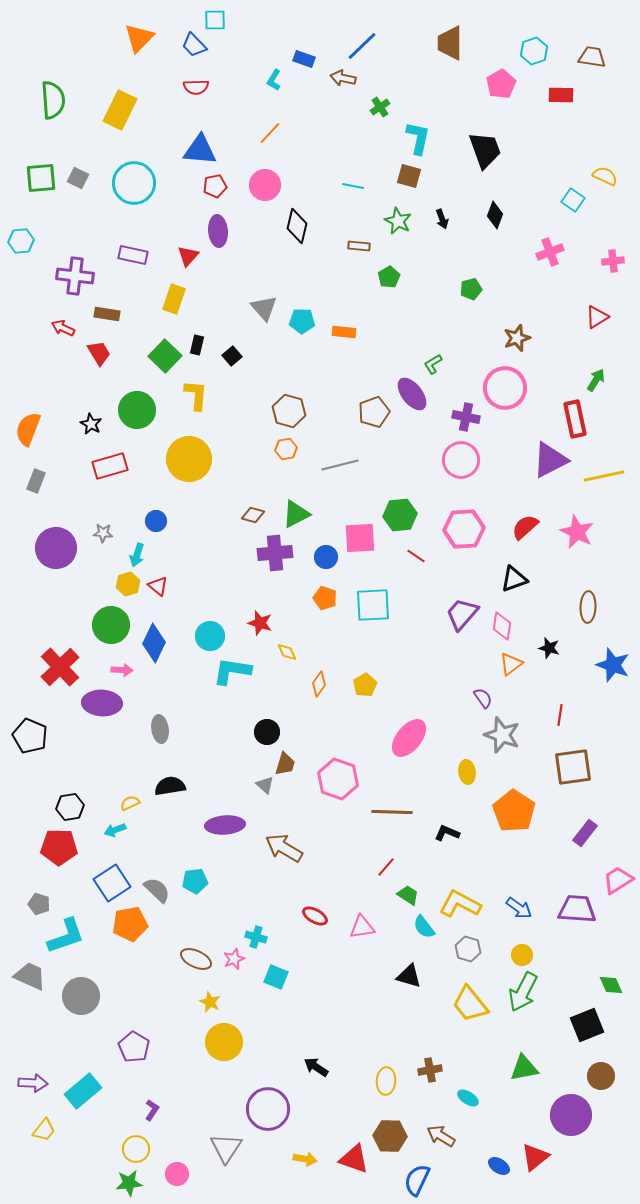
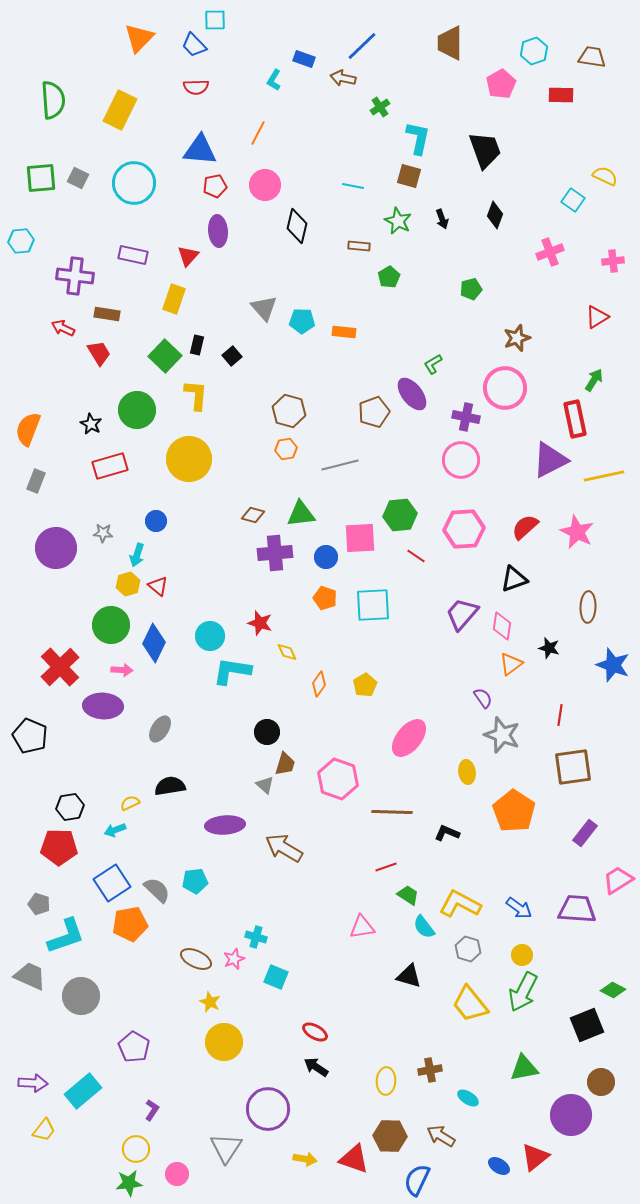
orange line at (270, 133): moved 12 px left; rotated 15 degrees counterclockwise
green arrow at (596, 380): moved 2 px left
green triangle at (296, 514): moved 5 px right; rotated 20 degrees clockwise
purple ellipse at (102, 703): moved 1 px right, 3 px down
gray ellipse at (160, 729): rotated 40 degrees clockwise
red line at (386, 867): rotated 30 degrees clockwise
red ellipse at (315, 916): moved 116 px down
green diamond at (611, 985): moved 2 px right, 5 px down; rotated 40 degrees counterclockwise
brown circle at (601, 1076): moved 6 px down
